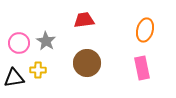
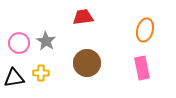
red trapezoid: moved 1 px left, 3 px up
yellow cross: moved 3 px right, 3 px down
